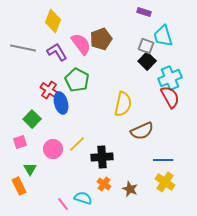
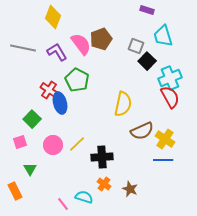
purple rectangle: moved 3 px right, 2 px up
yellow diamond: moved 4 px up
gray square: moved 10 px left
blue ellipse: moved 1 px left
pink circle: moved 4 px up
yellow cross: moved 43 px up
orange rectangle: moved 4 px left, 5 px down
cyan semicircle: moved 1 px right, 1 px up
